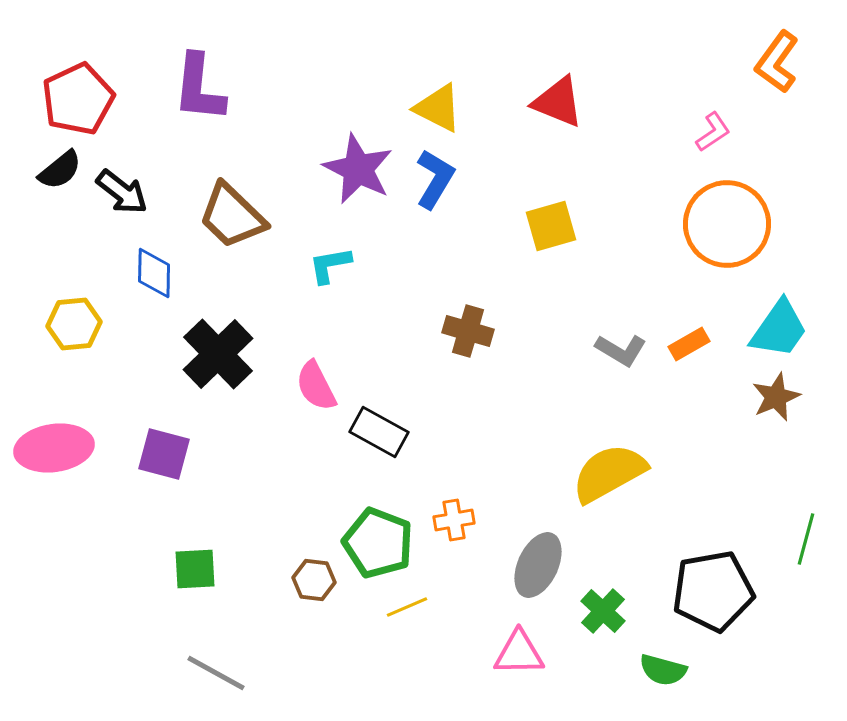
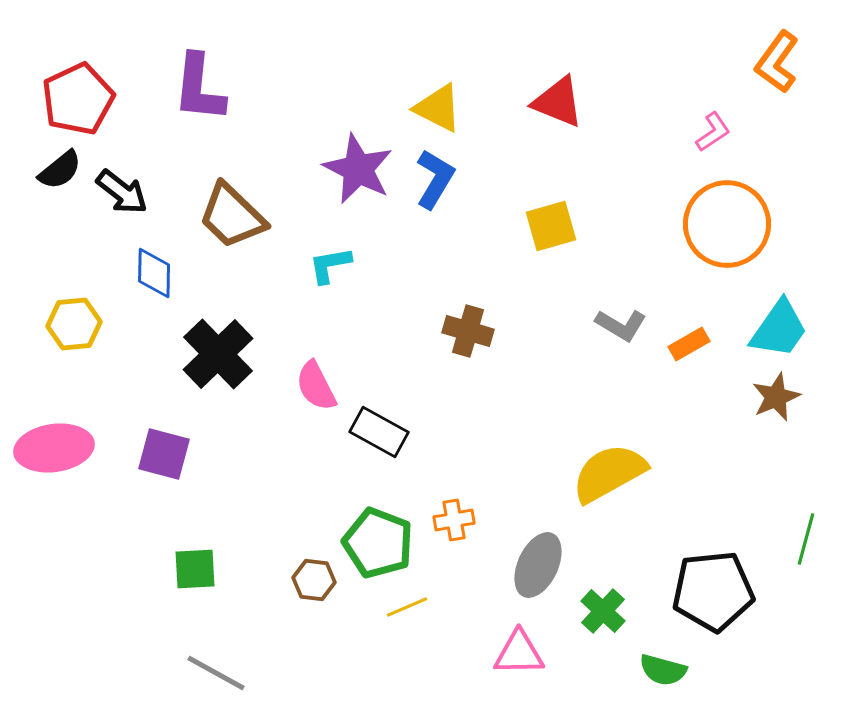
gray L-shape: moved 25 px up
black pentagon: rotated 4 degrees clockwise
